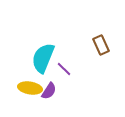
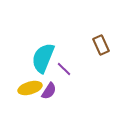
yellow ellipse: rotated 25 degrees counterclockwise
